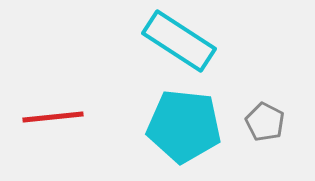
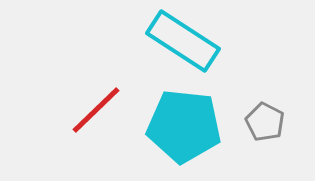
cyan rectangle: moved 4 px right
red line: moved 43 px right, 7 px up; rotated 38 degrees counterclockwise
